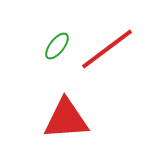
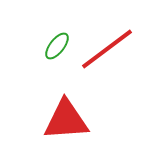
red triangle: moved 1 px down
